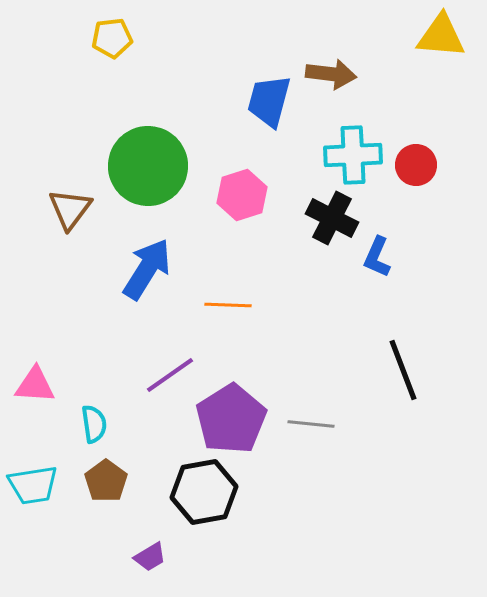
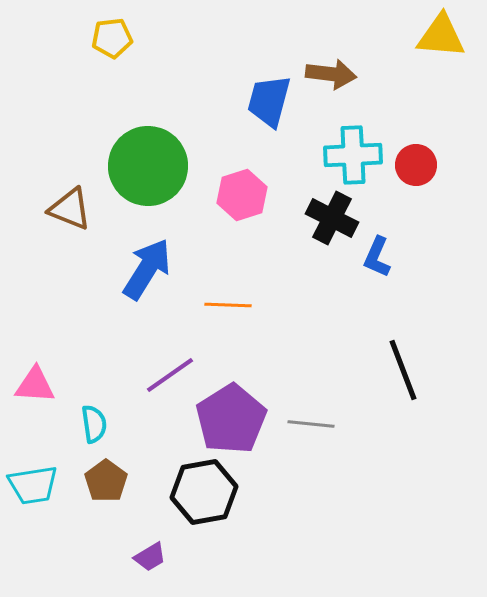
brown triangle: rotated 45 degrees counterclockwise
